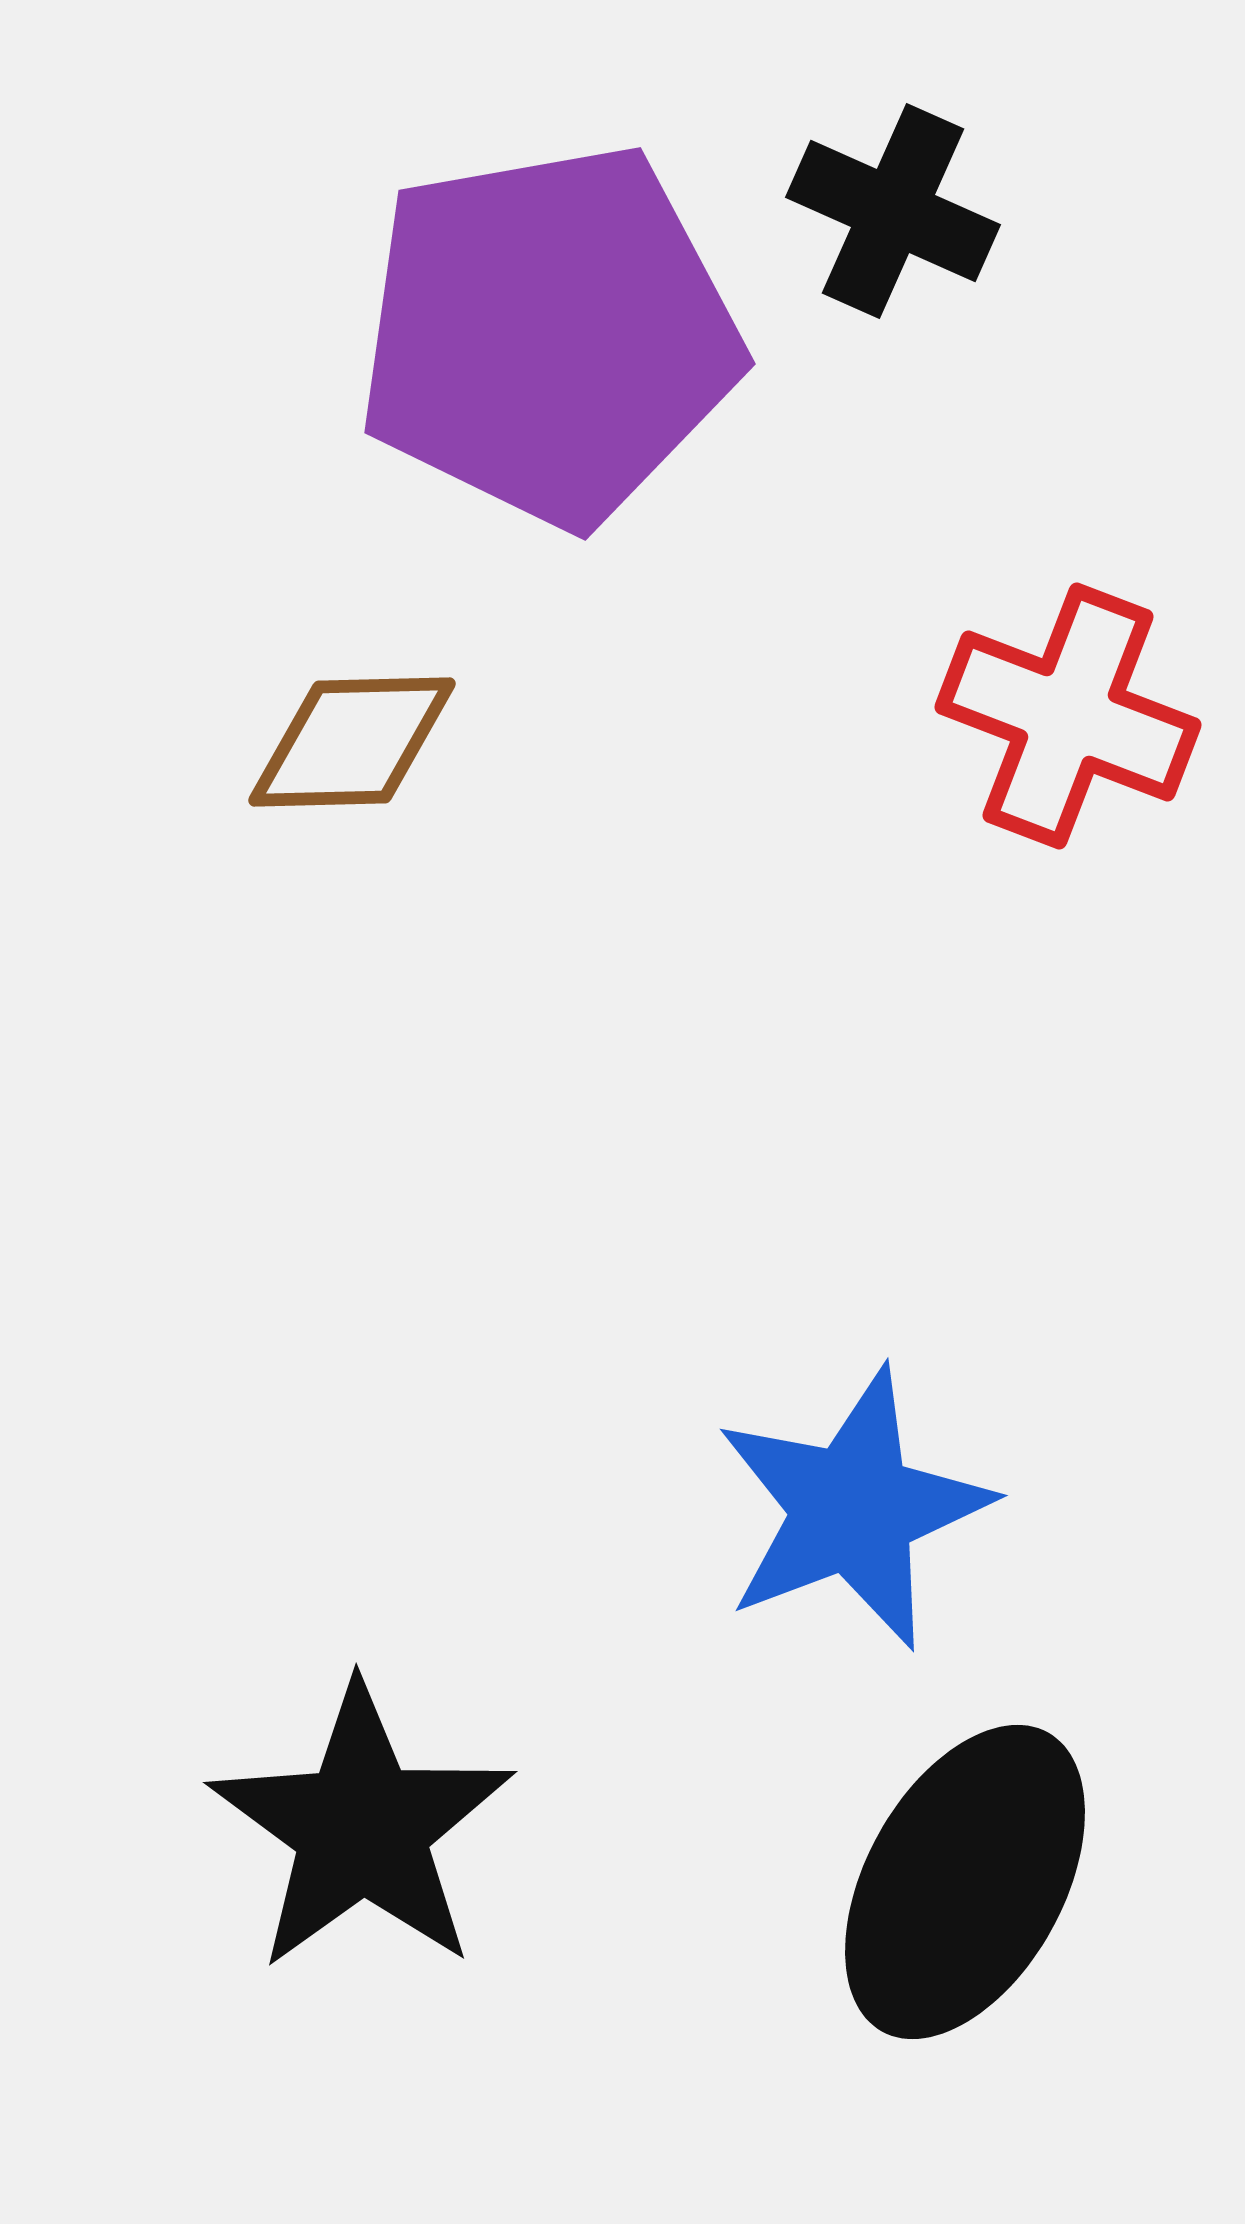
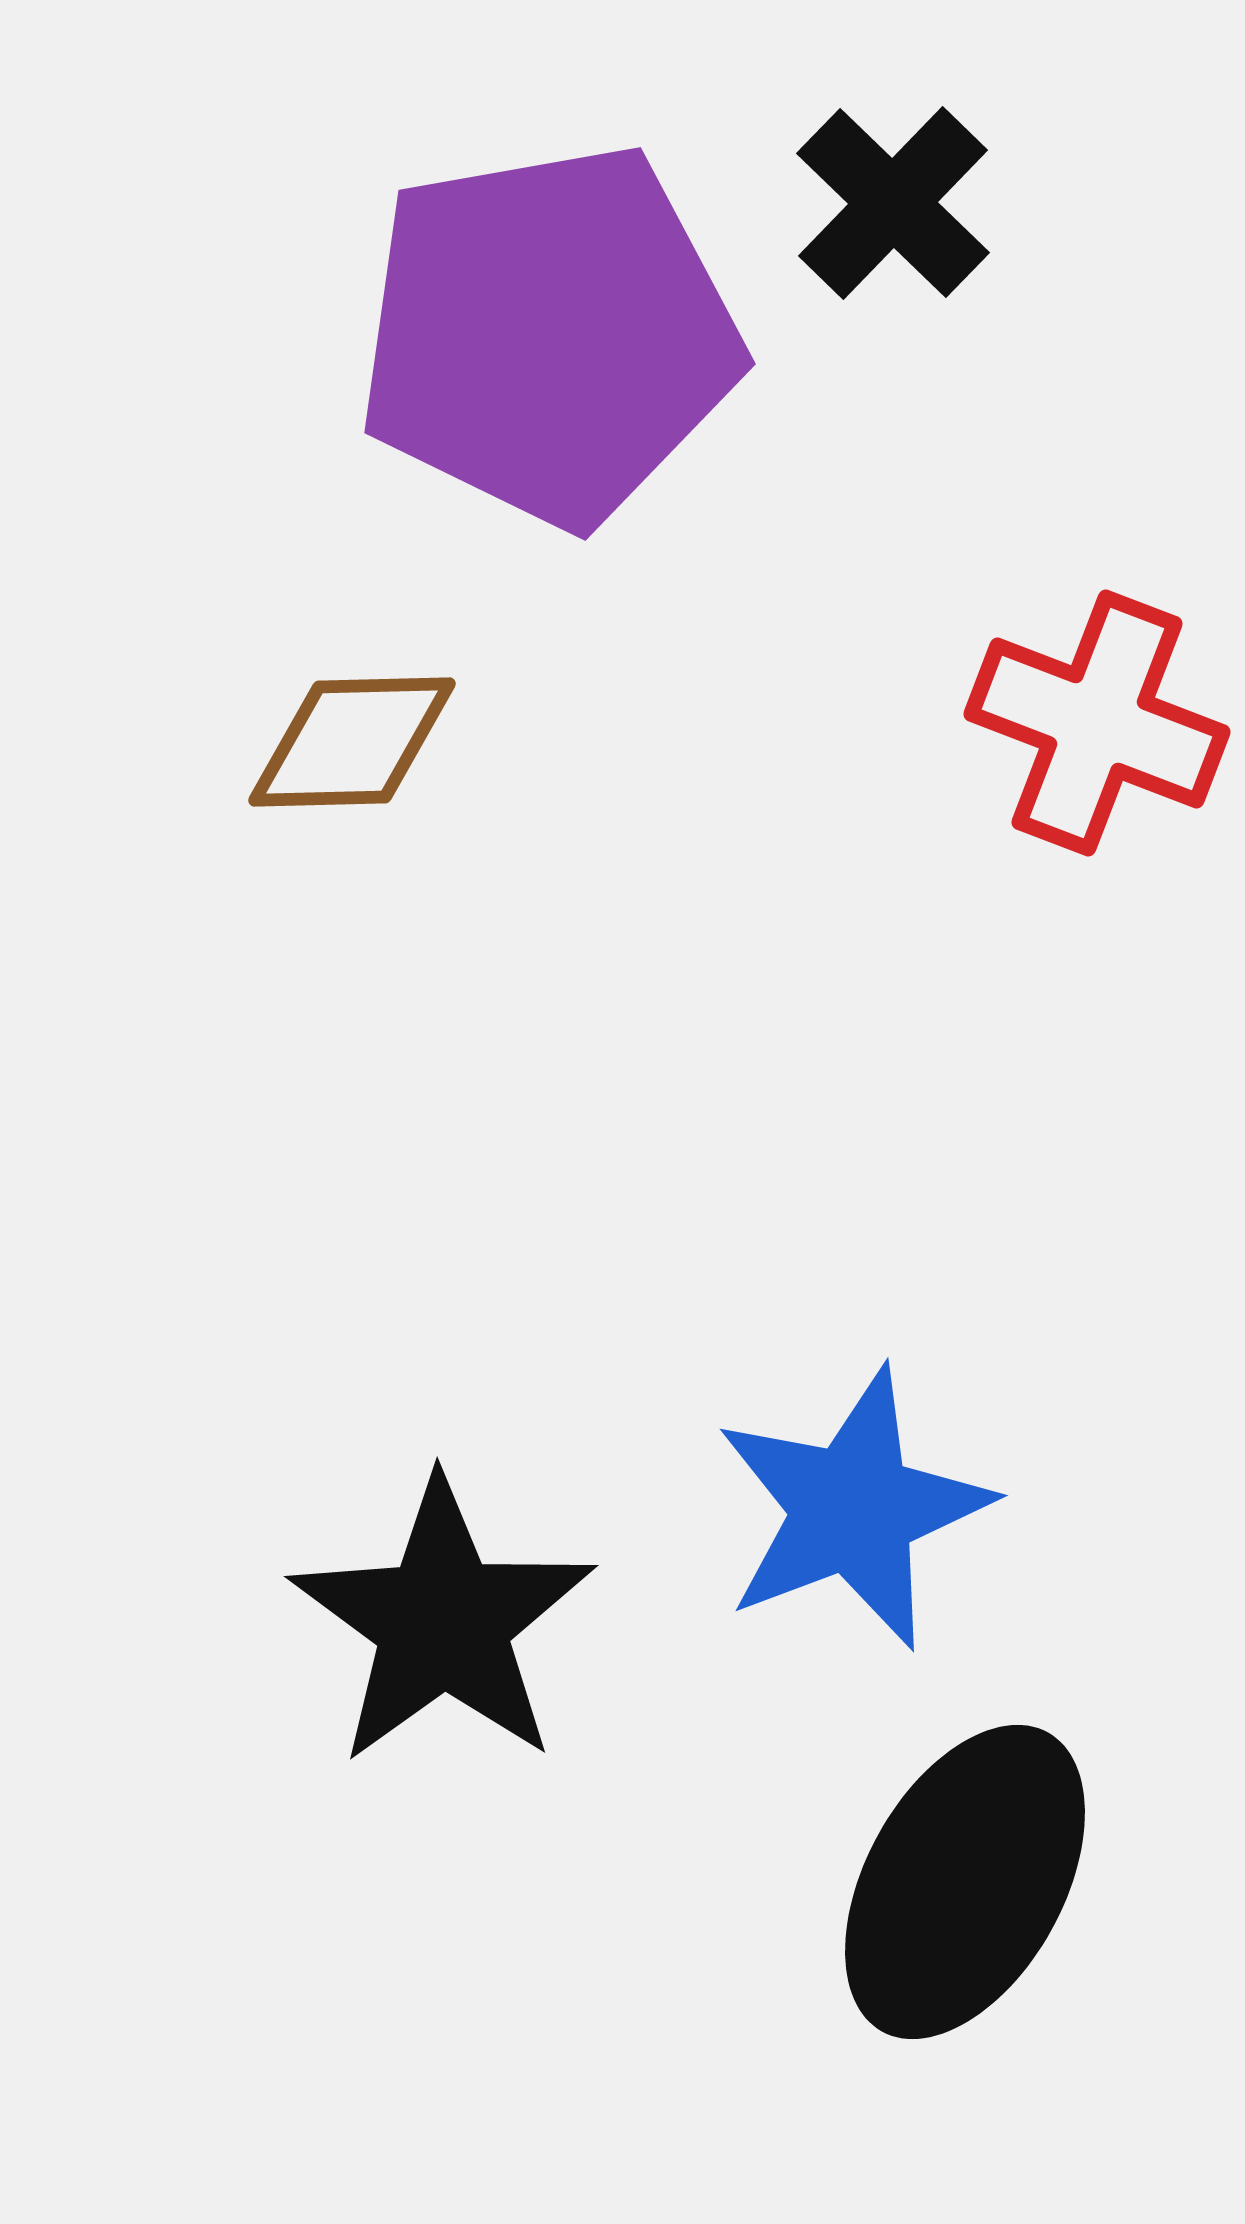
black cross: moved 8 px up; rotated 20 degrees clockwise
red cross: moved 29 px right, 7 px down
black star: moved 81 px right, 206 px up
